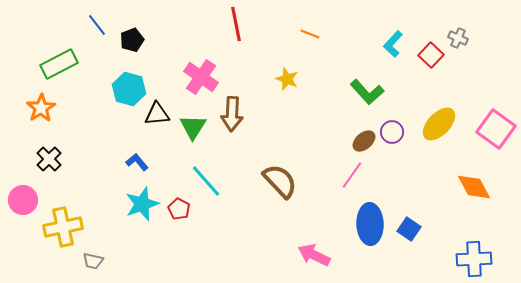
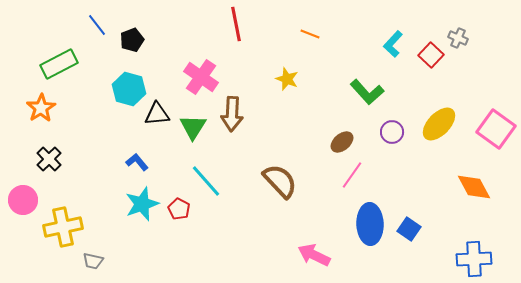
brown ellipse: moved 22 px left, 1 px down
